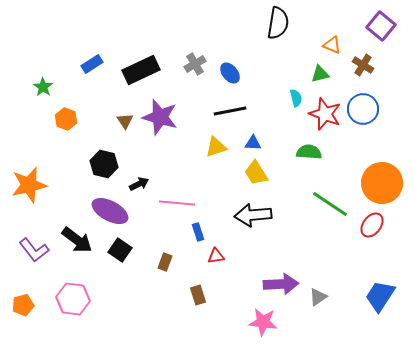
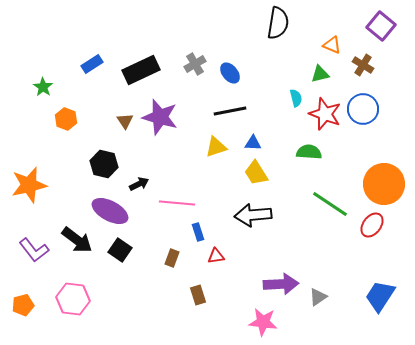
orange circle at (382, 183): moved 2 px right, 1 px down
brown rectangle at (165, 262): moved 7 px right, 4 px up
